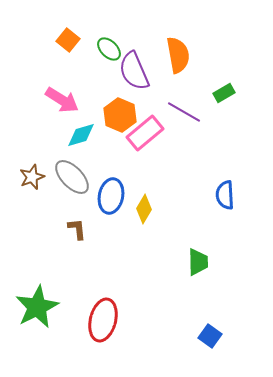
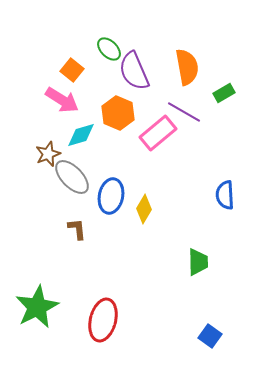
orange square: moved 4 px right, 30 px down
orange semicircle: moved 9 px right, 12 px down
orange hexagon: moved 2 px left, 2 px up
pink rectangle: moved 13 px right
brown star: moved 16 px right, 23 px up
